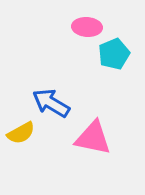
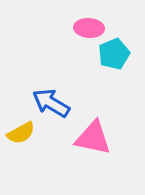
pink ellipse: moved 2 px right, 1 px down
